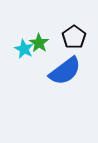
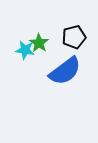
black pentagon: rotated 20 degrees clockwise
cyan star: moved 1 px right, 1 px down; rotated 18 degrees counterclockwise
